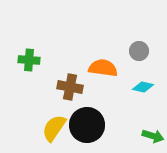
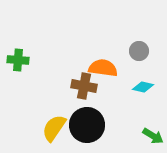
green cross: moved 11 px left
brown cross: moved 14 px right, 1 px up
green arrow: rotated 15 degrees clockwise
